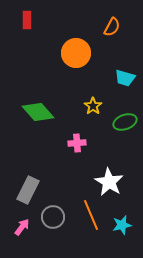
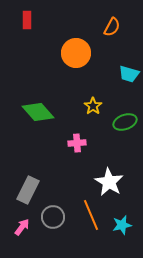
cyan trapezoid: moved 4 px right, 4 px up
